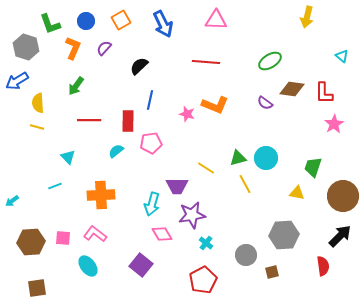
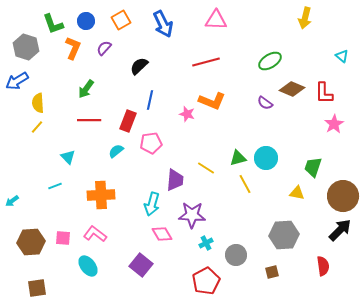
yellow arrow at (307, 17): moved 2 px left, 1 px down
green L-shape at (50, 24): moved 3 px right
red line at (206, 62): rotated 20 degrees counterclockwise
green arrow at (76, 86): moved 10 px right, 3 px down
brown diamond at (292, 89): rotated 15 degrees clockwise
orange L-shape at (215, 105): moved 3 px left, 4 px up
red rectangle at (128, 121): rotated 20 degrees clockwise
yellow line at (37, 127): rotated 64 degrees counterclockwise
purple trapezoid at (177, 186): moved 2 px left, 6 px up; rotated 85 degrees counterclockwise
purple star at (192, 215): rotated 12 degrees clockwise
black arrow at (340, 236): moved 6 px up
cyan cross at (206, 243): rotated 24 degrees clockwise
gray circle at (246, 255): moved 10 px left
red pentagon at (203, 280): moved 3 px right, 1 px down
